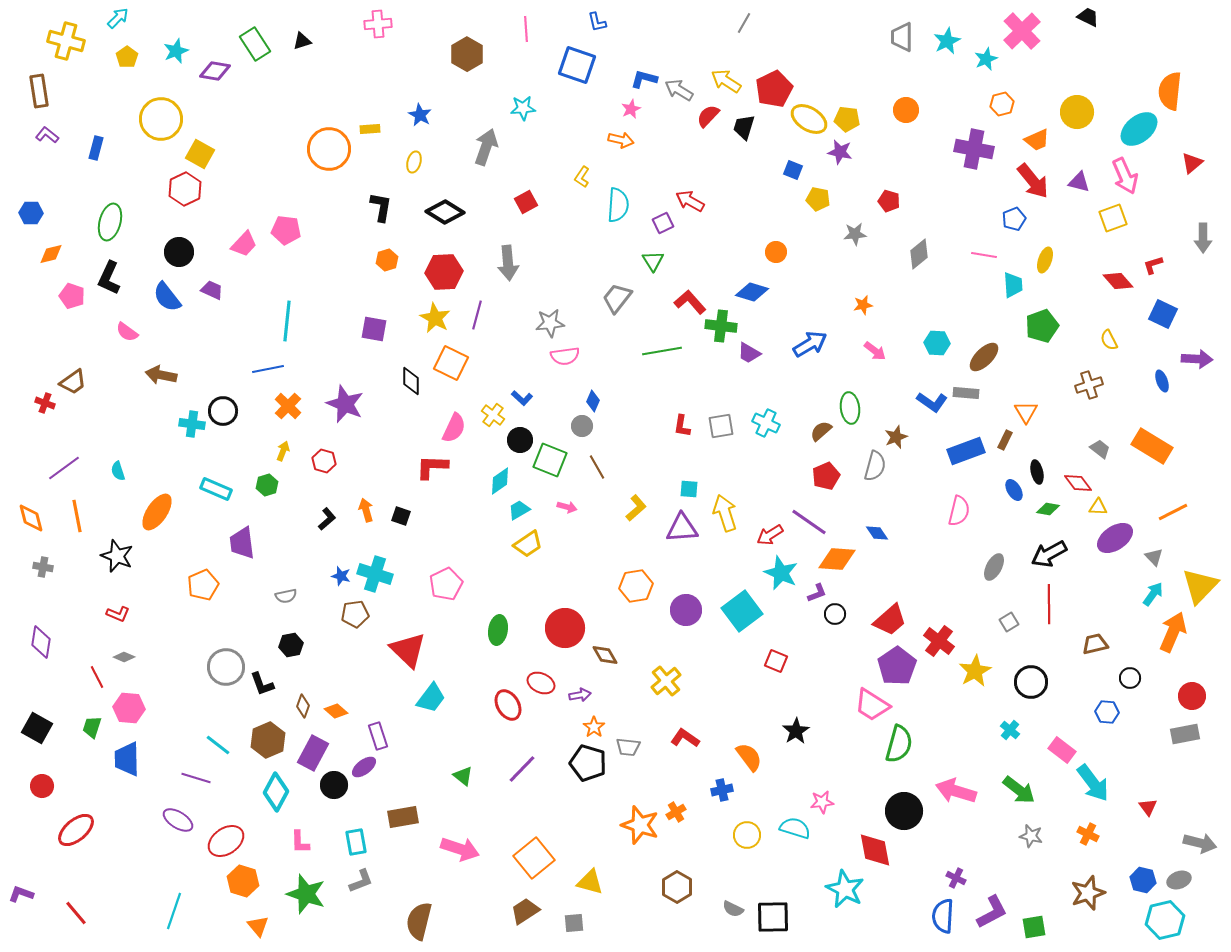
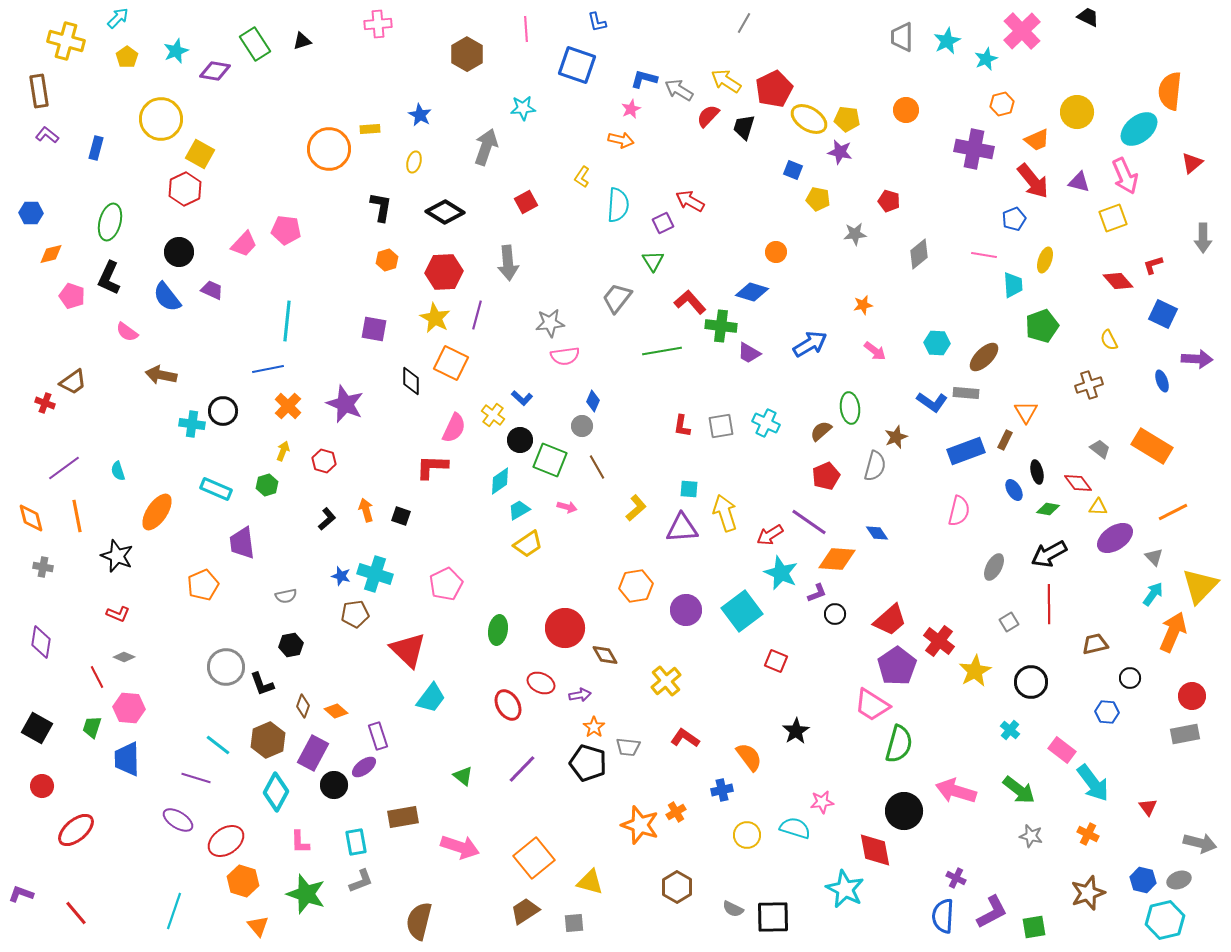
pink arrow at (460, 849): moved 2 px up
